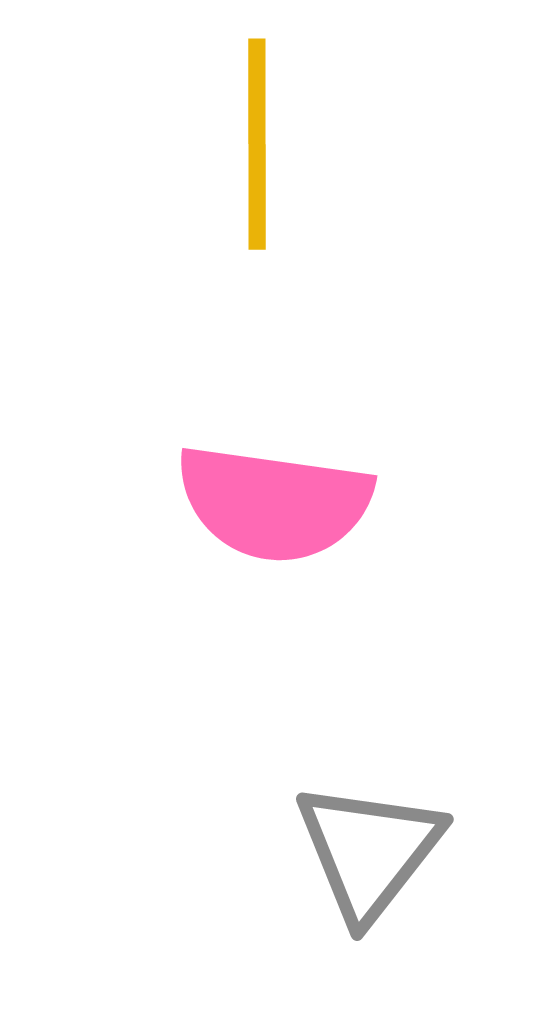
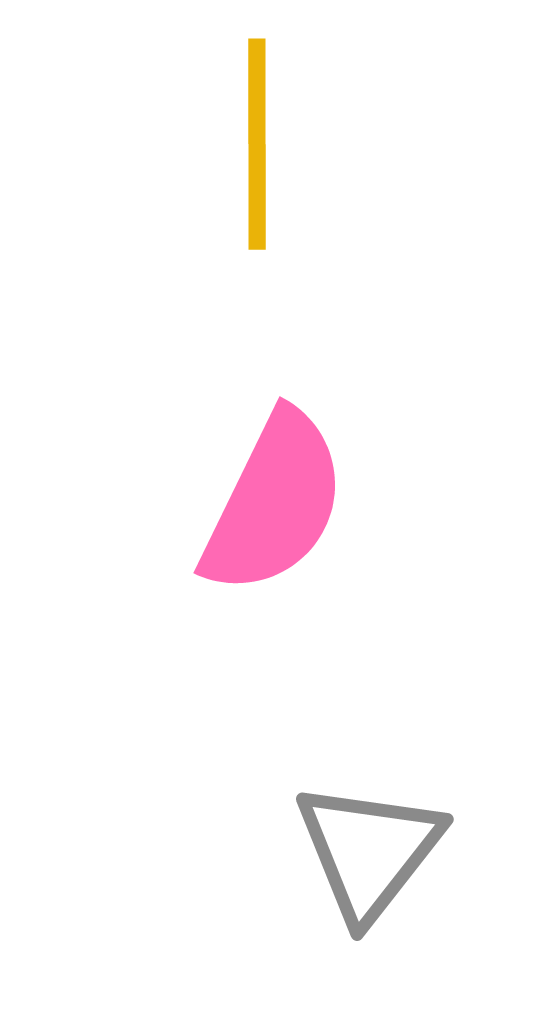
pink semicircle: rotated 72 degrees counterclockwise
